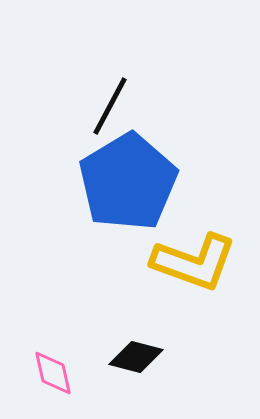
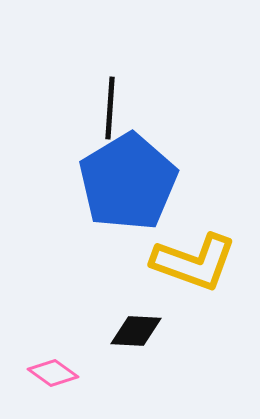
black line: moved 2 px down; rotated 24 degrees counterclockwise
black diamond: moved 26 px up; rotated 12 degrees counterclockwise
pink diamond: rotated 42 degrees counterclockwise
